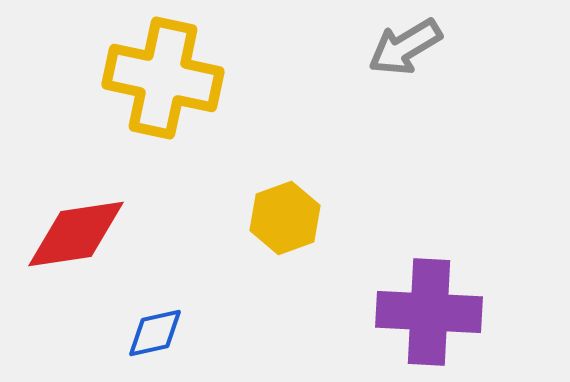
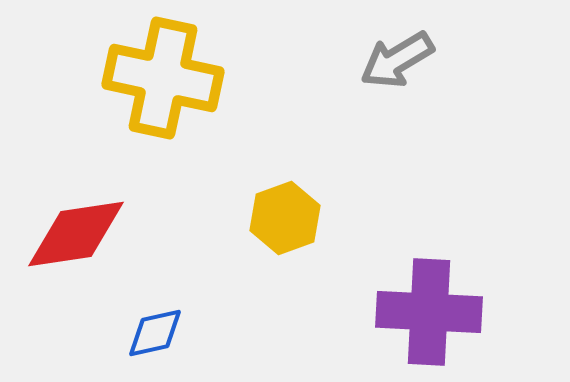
gray arrow: moved 8 px left, 13 px down
